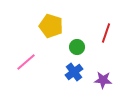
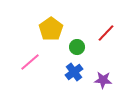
yellow pentagon: moved 3 px down; rotated 20 degrees clockwise
red line: rotated 24 degrees clockwise
pink line: moved 4 px right
